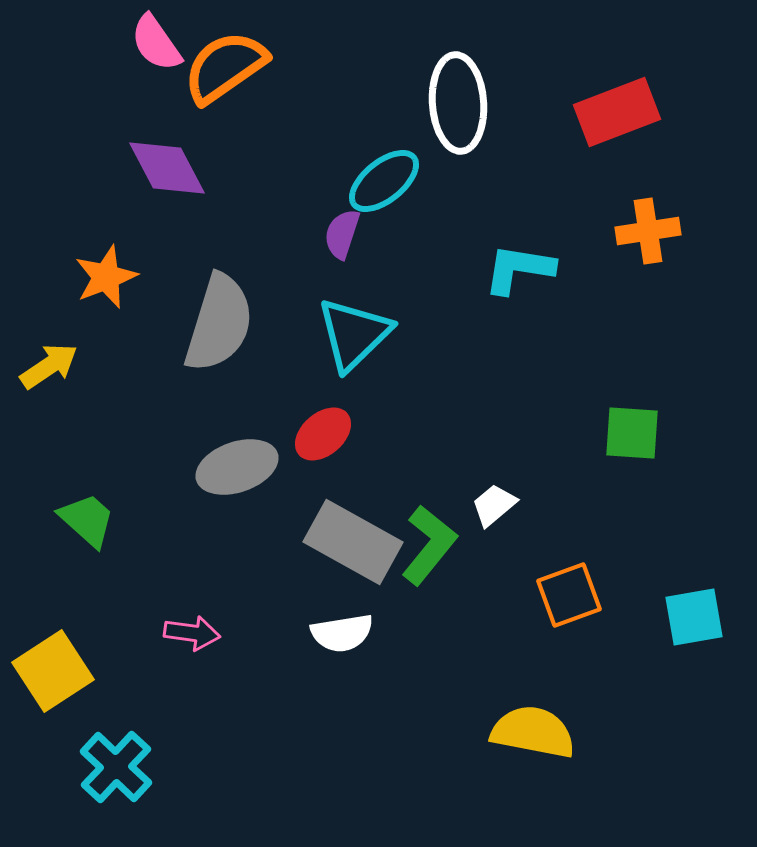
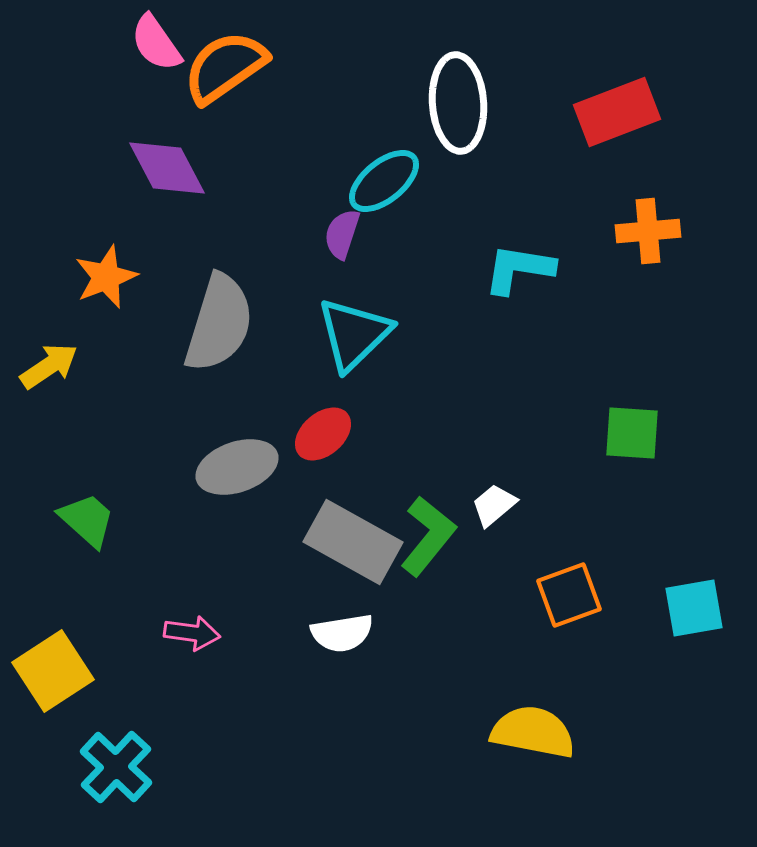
orange cross: rotated 4 degrees clockwise
green L-shape: moved 1 px left, 9 px up
cyan square: moved 9 px up
